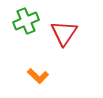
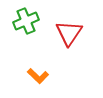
red triangle: moved 5 px right
